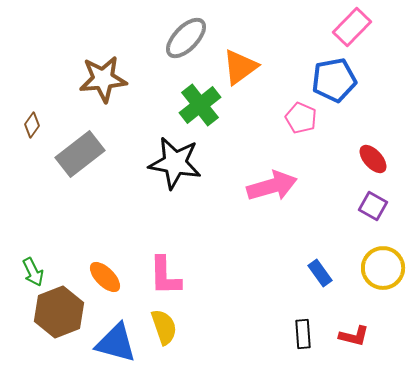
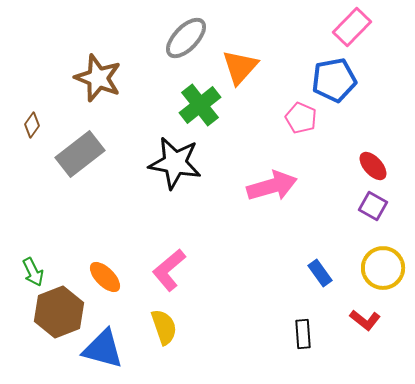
orange triangle: rotated 12 degrees counterclockwise
brown star: moved 5 px left, 1 px up; rotated 27 degrees clockwise
red ellipse: moved 7 px down
pink L-shape: moved 4 px right, 6 px up; rotated 51 degrees clockwise
red L-shape: moved 11 px right, 16 px up; rotated 24 degrees clockwise
blue triangle: moved 13 px left, 6 px down
